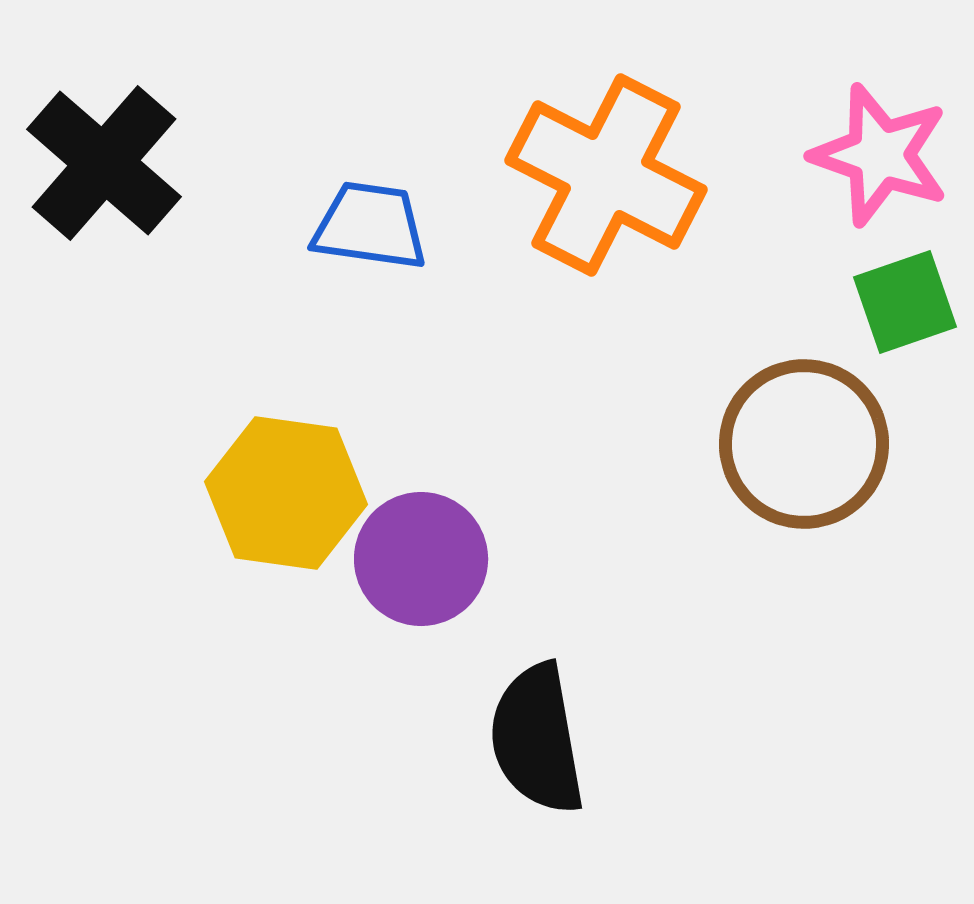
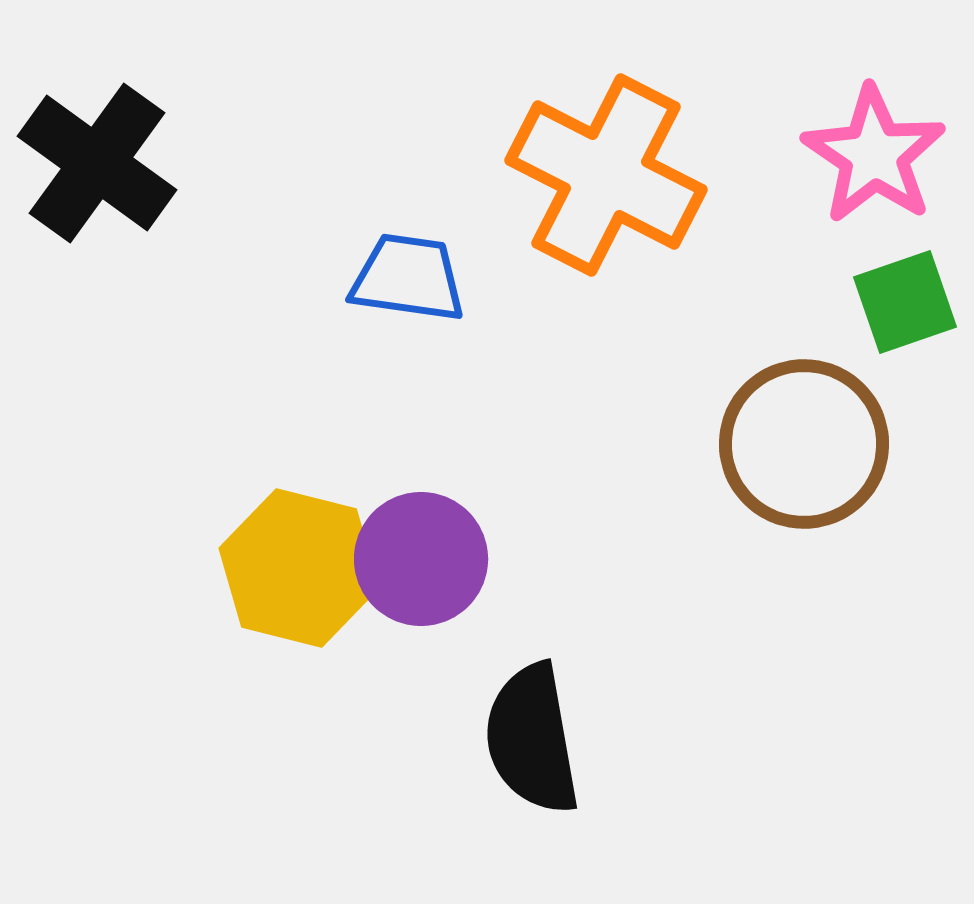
pink star: moved 6 px left; rotated 15 degrees clockwise
black cross: moved 7 px left; rotated 5 degrees counterclockwise
blue trapezoid: moved 38 px right, 52 px down
yellow hexagon: moved 13 px right, 75 px down; rotated 6 degrees clockwise
black semicircle: moved 5 px left
